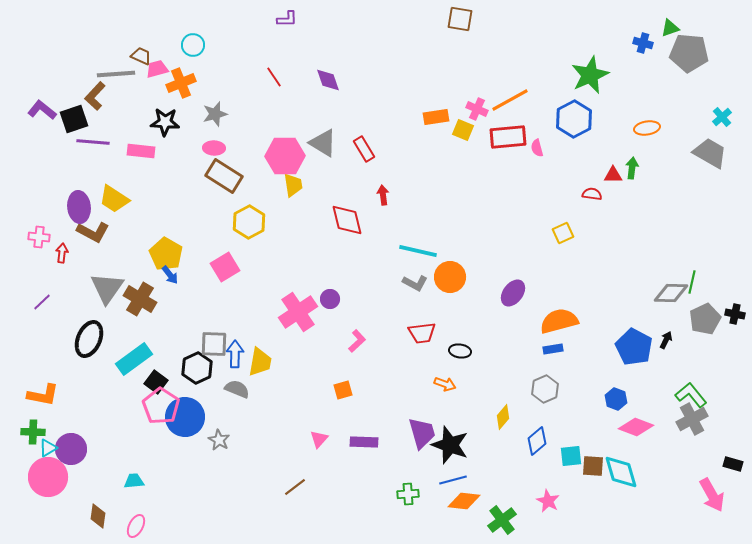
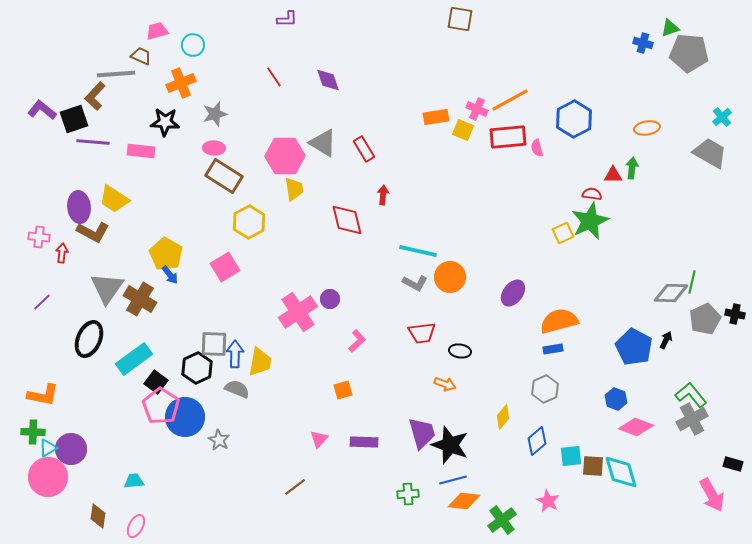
pink trapezoid at (157, 69): moved 38 px up
green star at (590, 75): moved 146 px down
yellow trapezoid at (293, 185): moved 1 px right, 4 px down
red arrow at (383, 195): rotated 12 degrees clockwise
